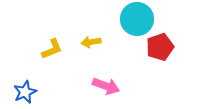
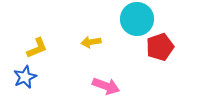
yellow L-shape: moved 15 px left, 1 px up
blue star: moved 15 px up
